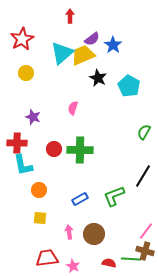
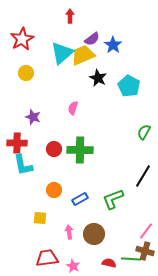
orange circle: moved 15 px right
green L-shape: moved 1 px left, 3 px down
